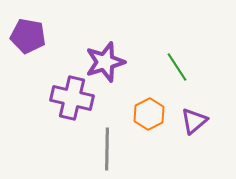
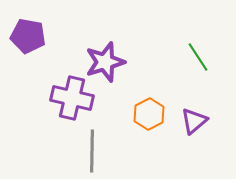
green line: moved 21 px right, 10 px up
gray line: moved 15 px left, 2 px down
